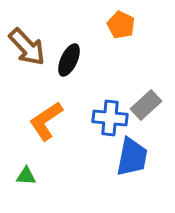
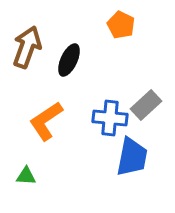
brown arrow: rotated 117 degrees counterclockwise
